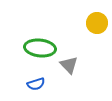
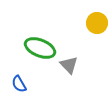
green ellipse: rotated 16 degrees clockwise
blue semicircle: moved 17 px left; rotated 78 degrees clockwise
